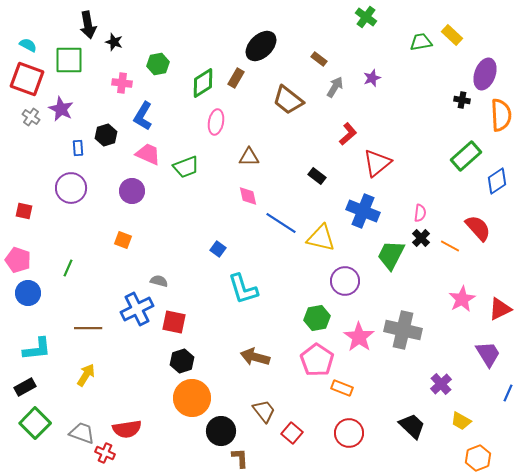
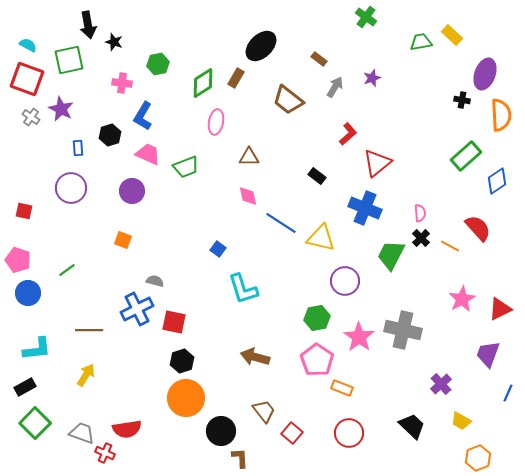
green square at (69, 60): rotated 12 degrees counterclockwise
black hexagon at (106, 135): moved 4 px right
blue cross at (363, 211): moved 2 px right, 3 px up
pink semicircle at (420, 213): rotated 12 degrees counterclockwise
green line at (68, 268): moved 1 px left, 2 px down; rotated 30 degrees clockwise
gray semicircle at (159, 281): moved 4 px left
brown line at (88, 328): moved 1 px right, 2 px down
purple trapezoid at (488, 354): rotated 128 degrees counterclockwise
orange circle at (192, 398): moved 6 px left
